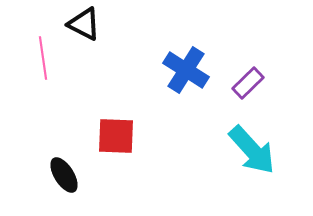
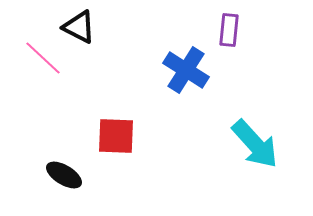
black triangle: moved 5 px left, 3 px down
pink line: rotated 39 degrees counterclockwise
purple rectangle: moved 19 px left, 53 px up; rotated 40 degrees counterclockwise
cyan arrow: moved 3 px right, 6 px up
black ellipse: rotated 27 degrees counterclockwise
